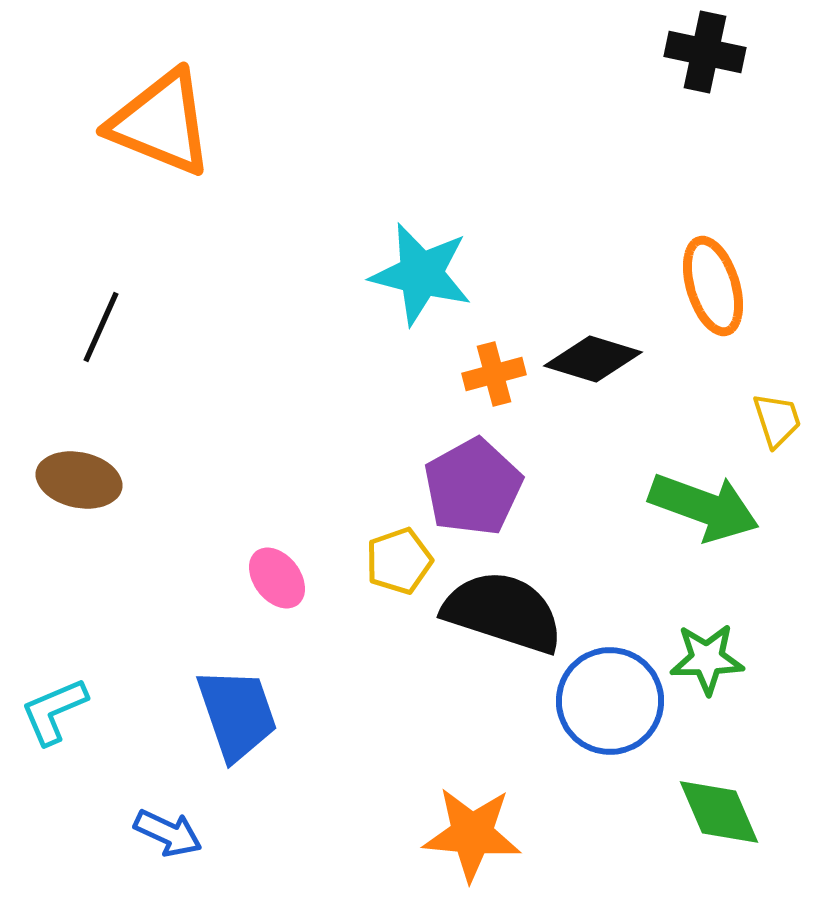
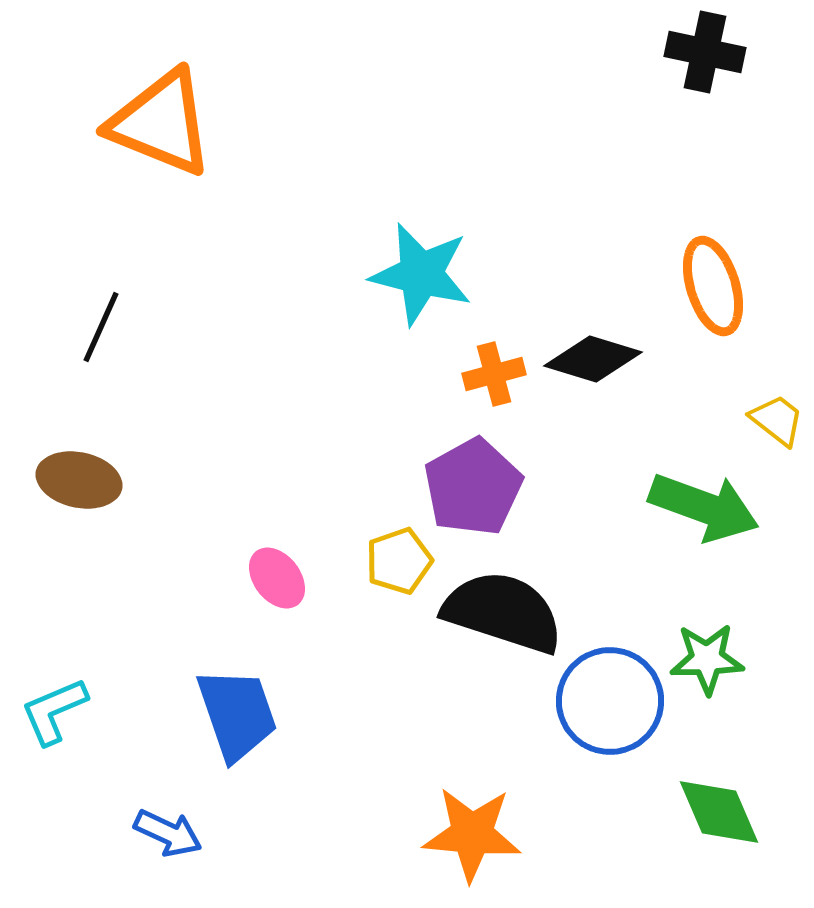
yellow trapezoid: rotated 34 degrees counterclockwise
